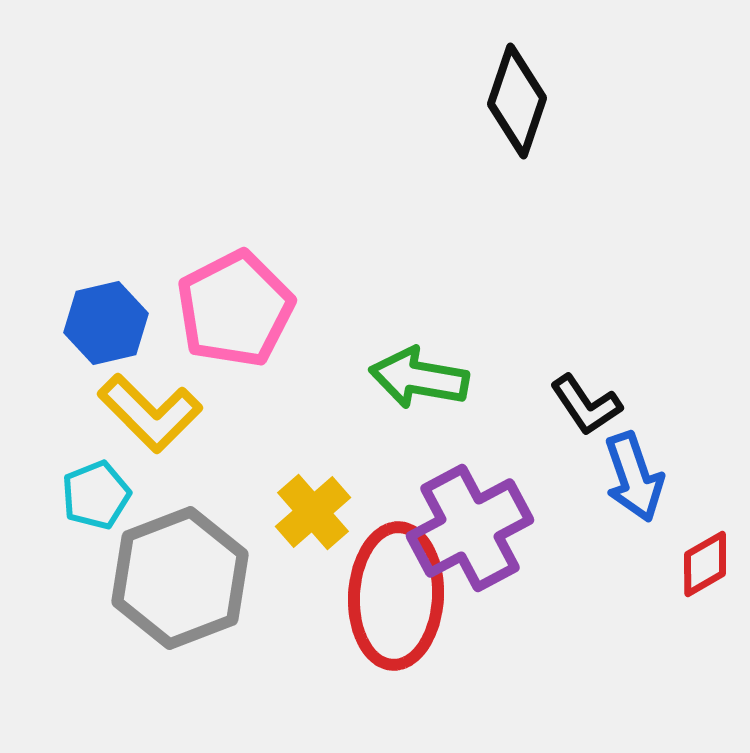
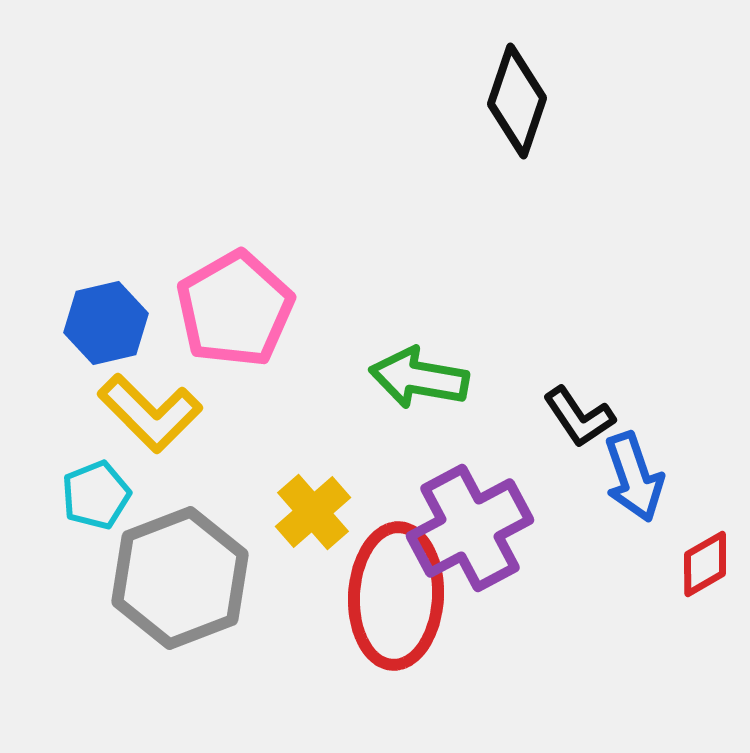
pink pentagon: rotated 3 degrees counterclockwise
black L-shape: moved 7 px left, 12 px down
